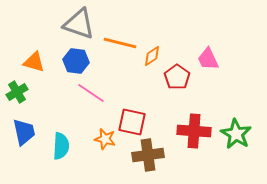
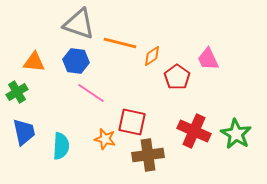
orange triangle: rotated 10 degrees counterclockwise
red cross: rotated 20 degrees clockwise
